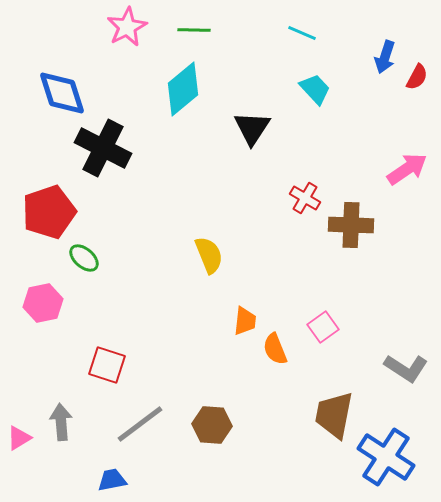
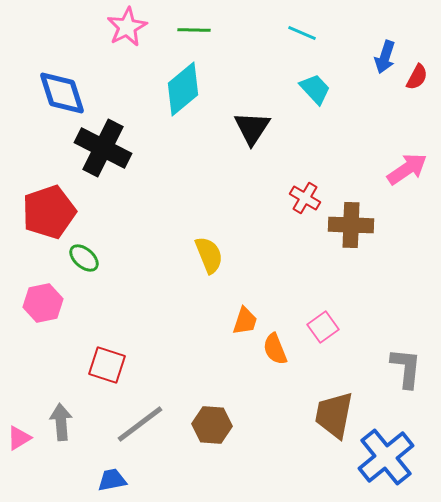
orange trapezoid: rotated 12 degrees clockwise
gray L-shape: rotated 117 degrees counterclockwise
blue cross: rotated 18 degrees clockwise
